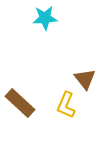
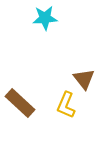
brown triangle: moved 1 px left
